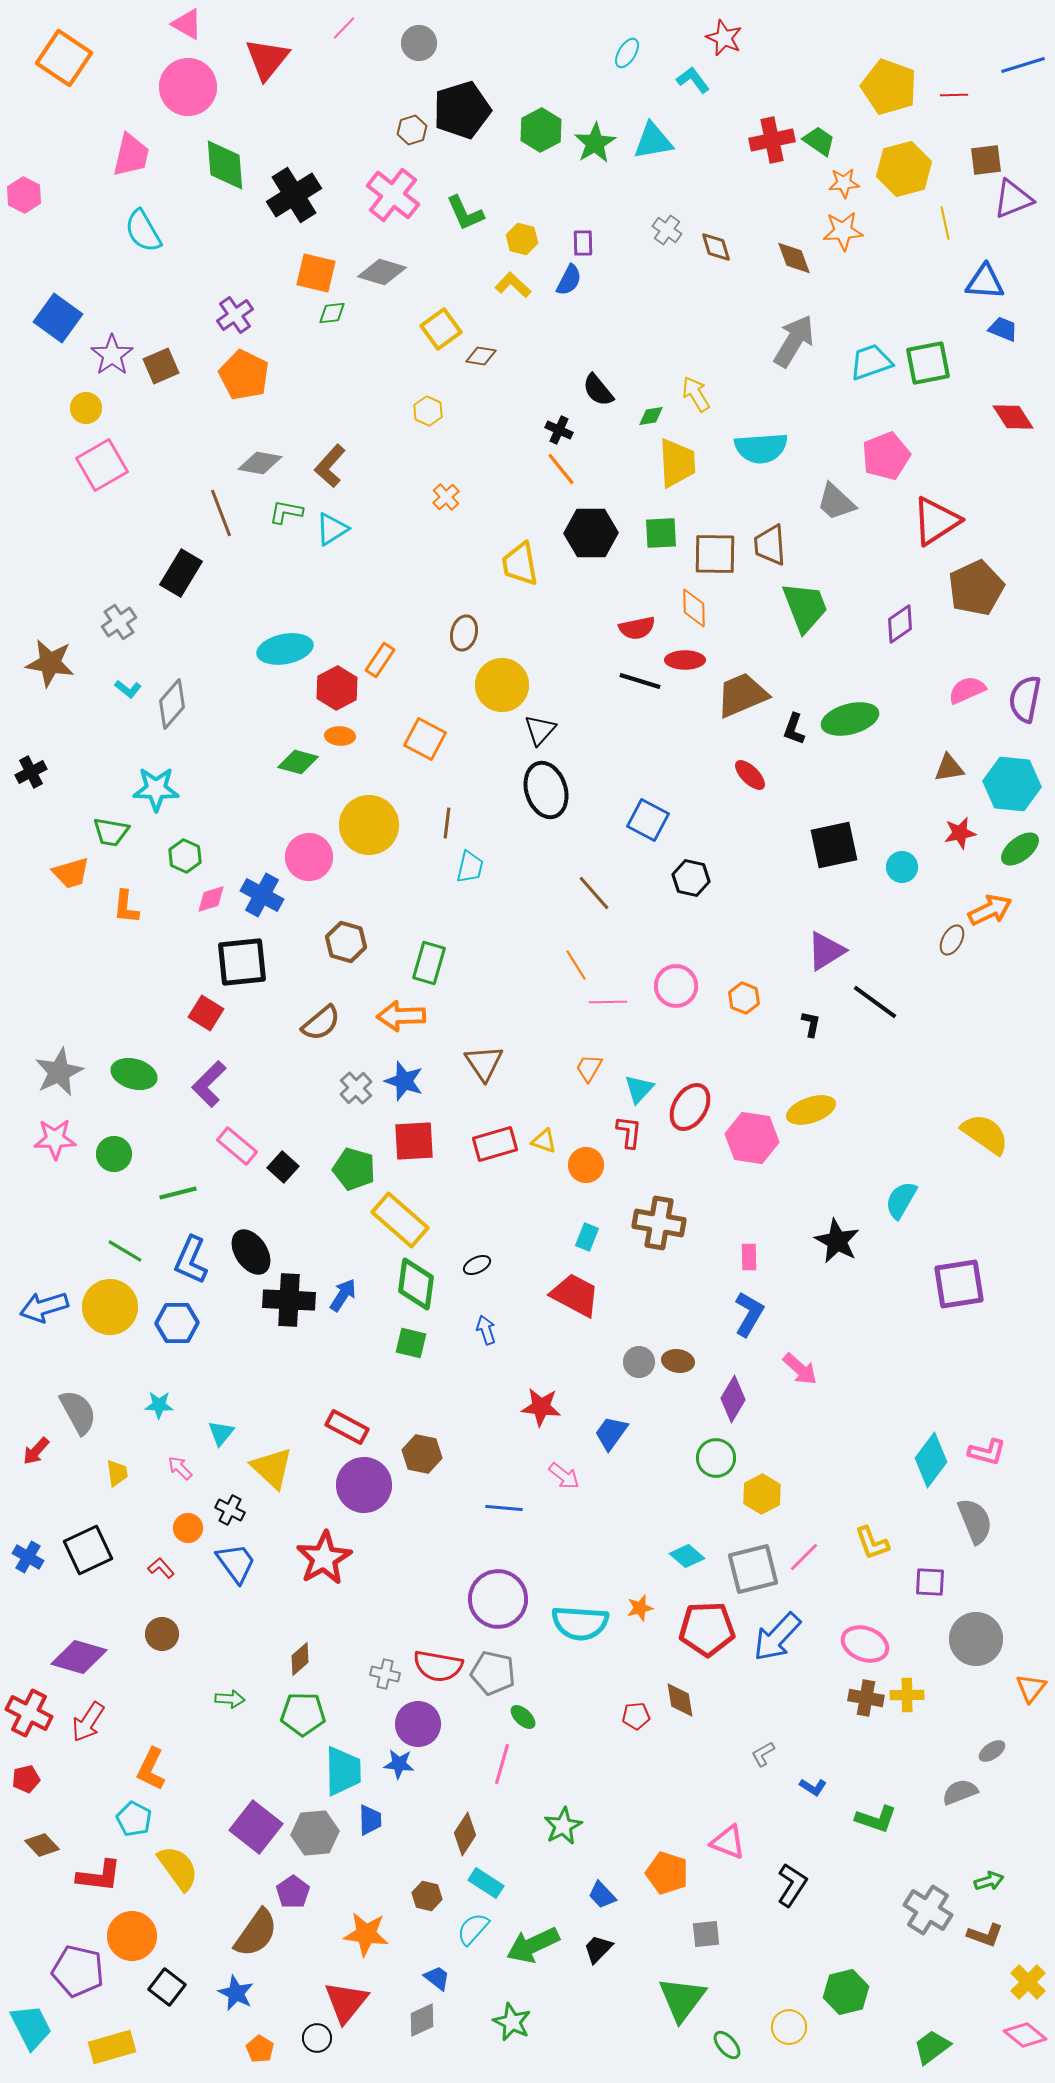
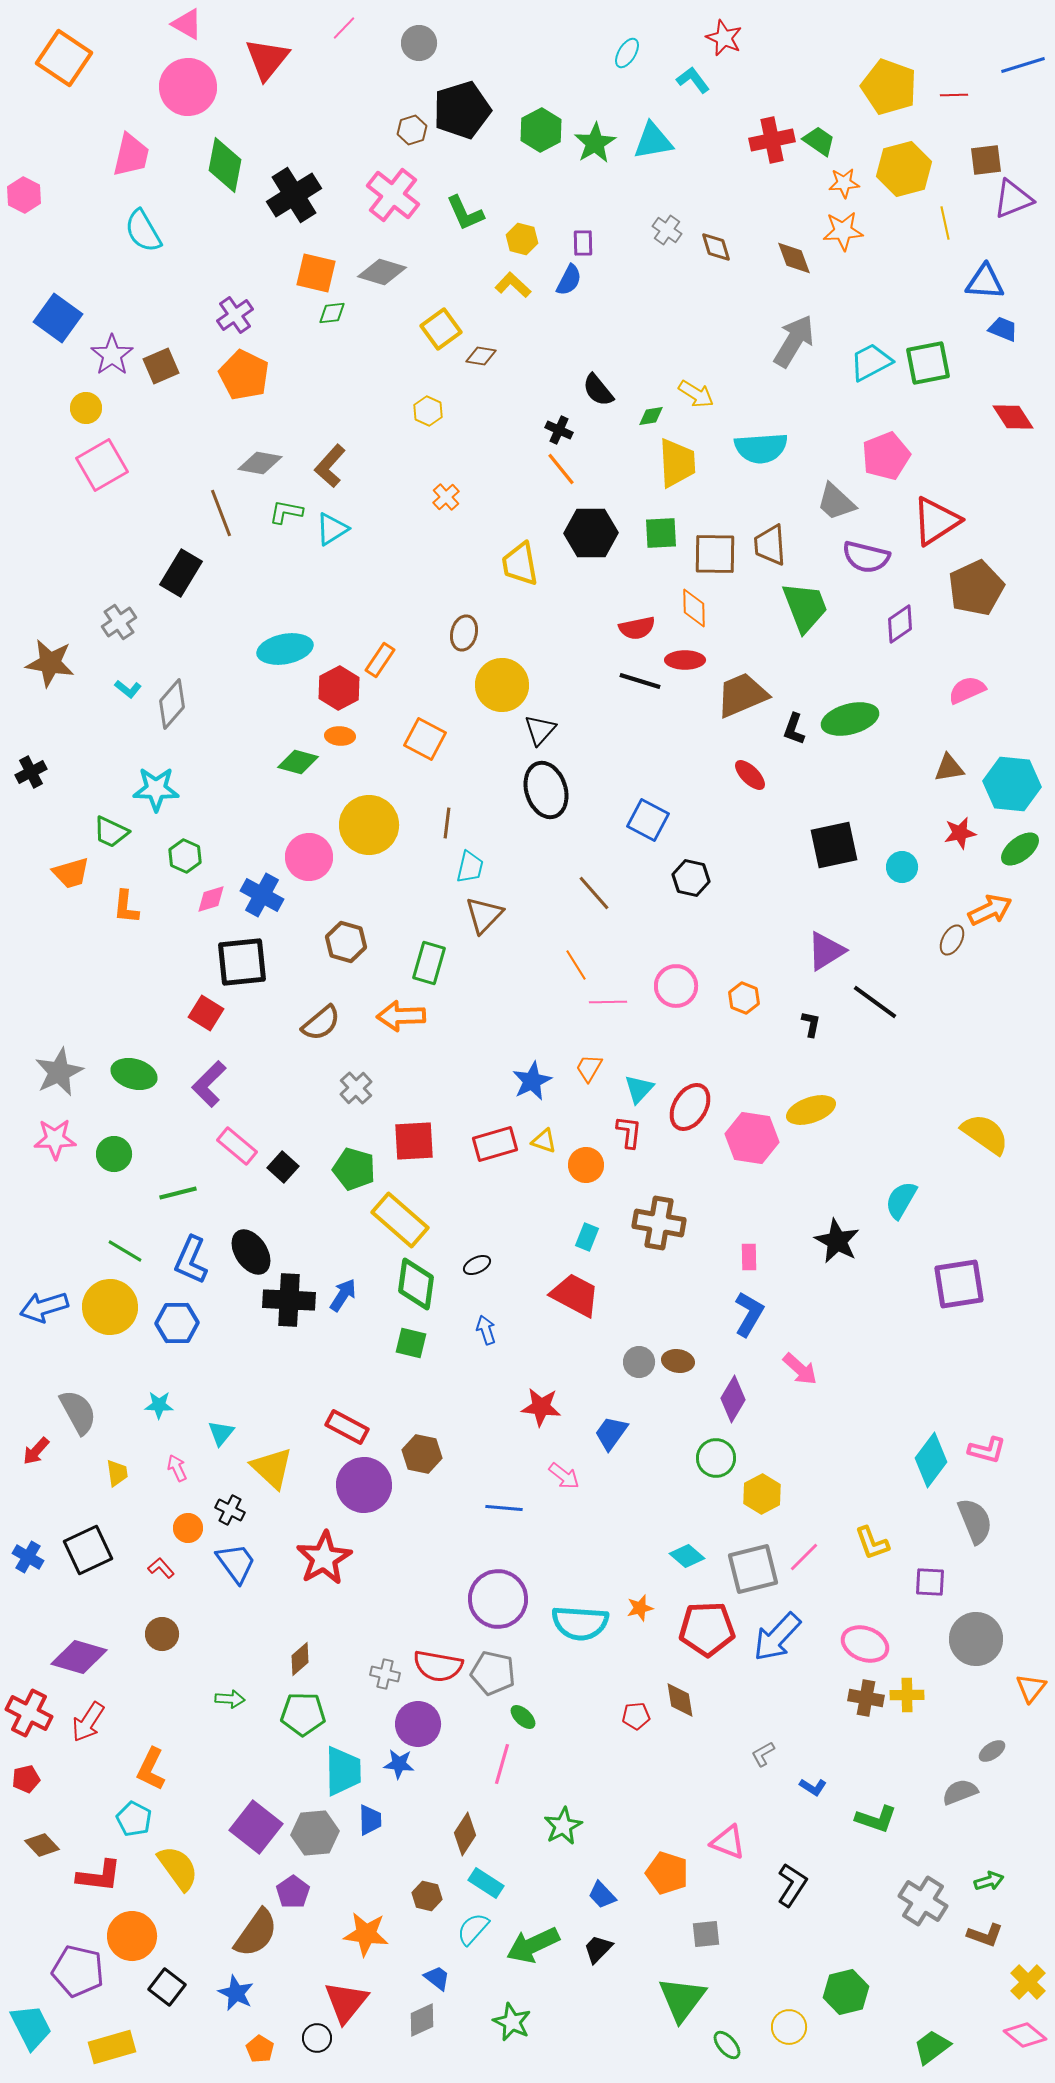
green diamond at (225, 165): rotated 16 degrees clockwise
cyan trapezoid at (871, 362): rotated 9 degrees counterclockwise
yellow arrow at (696, 394): rotated 153 degrees clockwise
red hexagon at (337, 688): moved 2 px right
purple semicircle at (1025, 699): moved 159 px left, 142 px up; rotated 87 degrees counterclockwise
green trapezoid at (111, 832): rotated 15 degrees clockwise
brown triangle at (484, 1063): moved 148 px up; rotated 18 degrees clockwise
blue star at (404, 1081): moved 128 px right; rotated 27 degrees clockwise
pink L-shape at (987, 1452): moved 2 px up
pink arrow at (180, 1468): moved 3 px left; rotated 20 degrees clockwise
gray cross at (928, 1910): moved 5 px left, 9 px up
